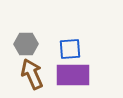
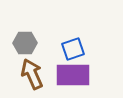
gray hexagon: moved 1 px left, 1 px up
blue square: moved 3 px right; rotated 15 degrees counterclockwise
